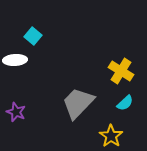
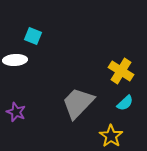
cyan square: rotated 18 degrees counterclockwise
